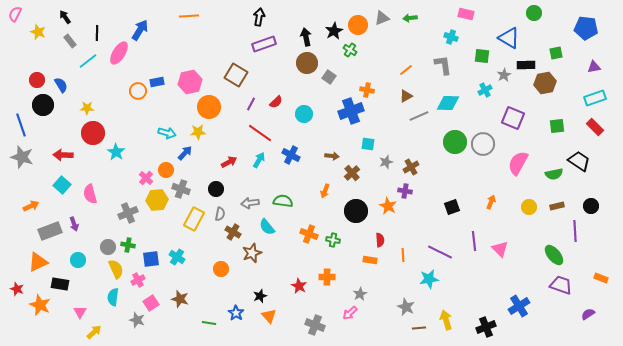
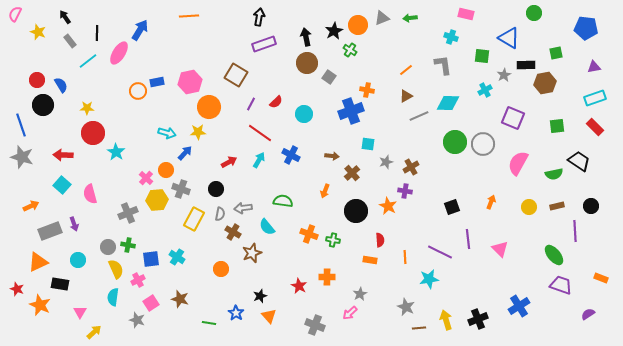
gray arrow at (250, 203): moved 7 px left, 5 px down
purple line at (474, 241): moved 6 px left, 2 px up
orange line at (403, 255): moved 2 px right, 2 px down
black cross at (486, 327): moved 8 px left, 8 px up
